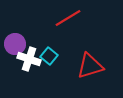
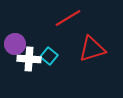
white cross: rotated 15 degrees counterclockwise
red triangle: moved 2 px right, 17 px up
